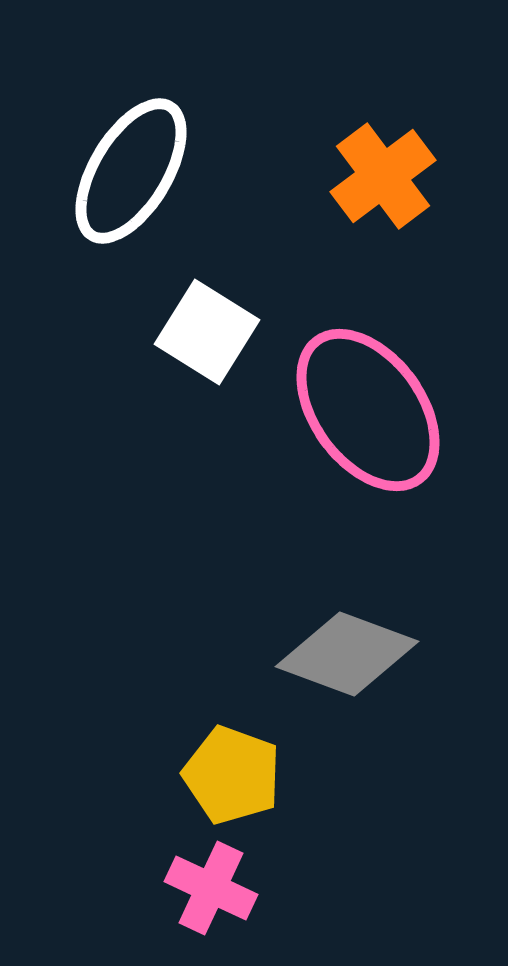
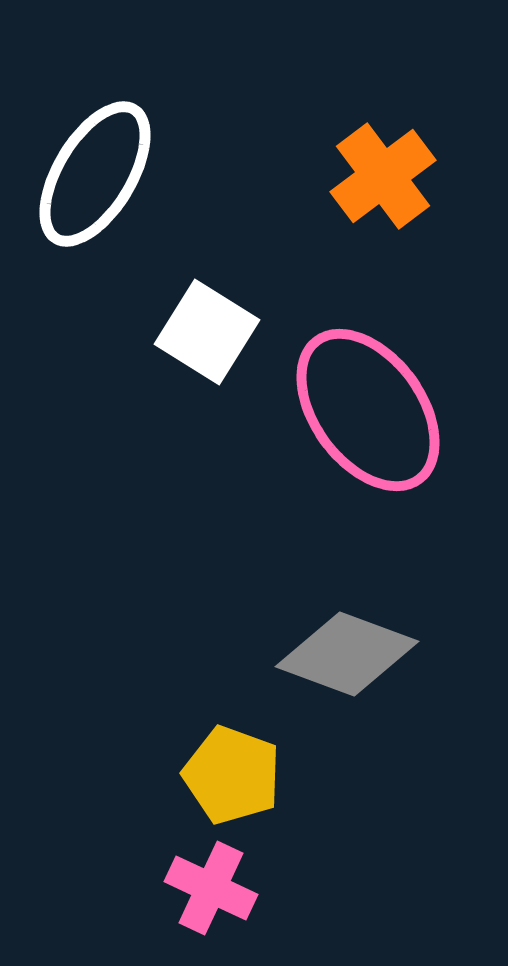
white ellipse: moved 36 px left, 3 px down
